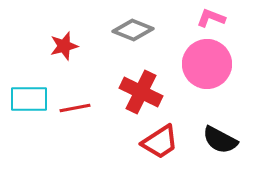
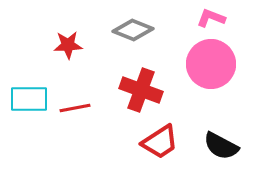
red star: moved 4 px right, 1 px up; rotated 12 degrees clockwise
pink circle: moved 4 px right
red cross: moved 2 px up; rotated 6 degrees counterclockwise
black semicircle: moved 1 px right, 6 px down
